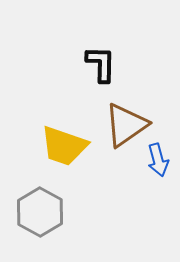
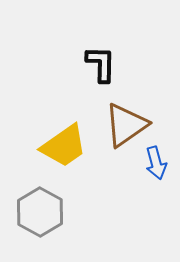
yellow trapezoid: rotated 54 degrees counterclockwise
blue arrow: moved 2 px left, 3 px down
